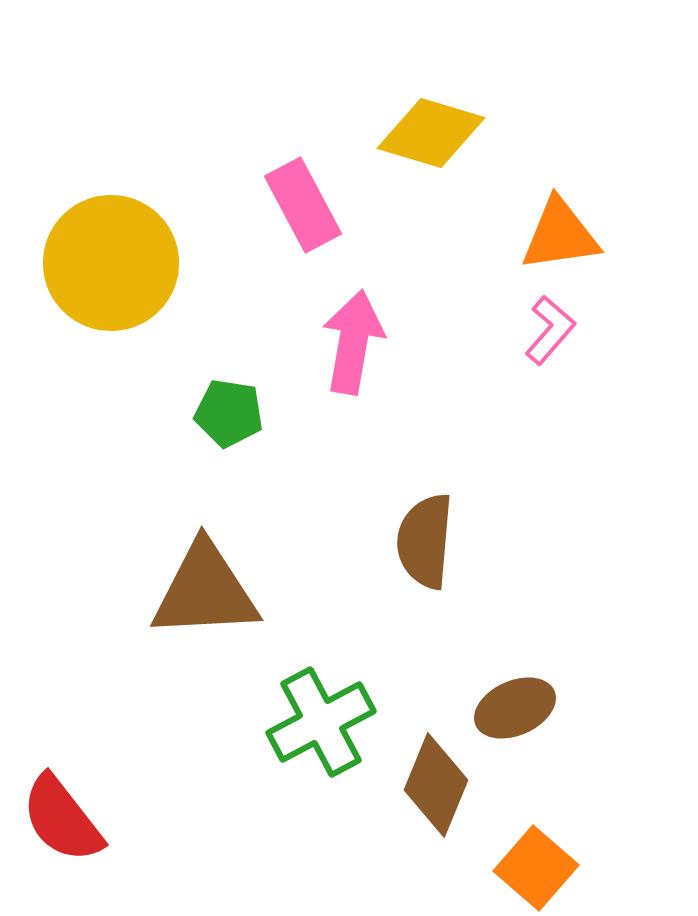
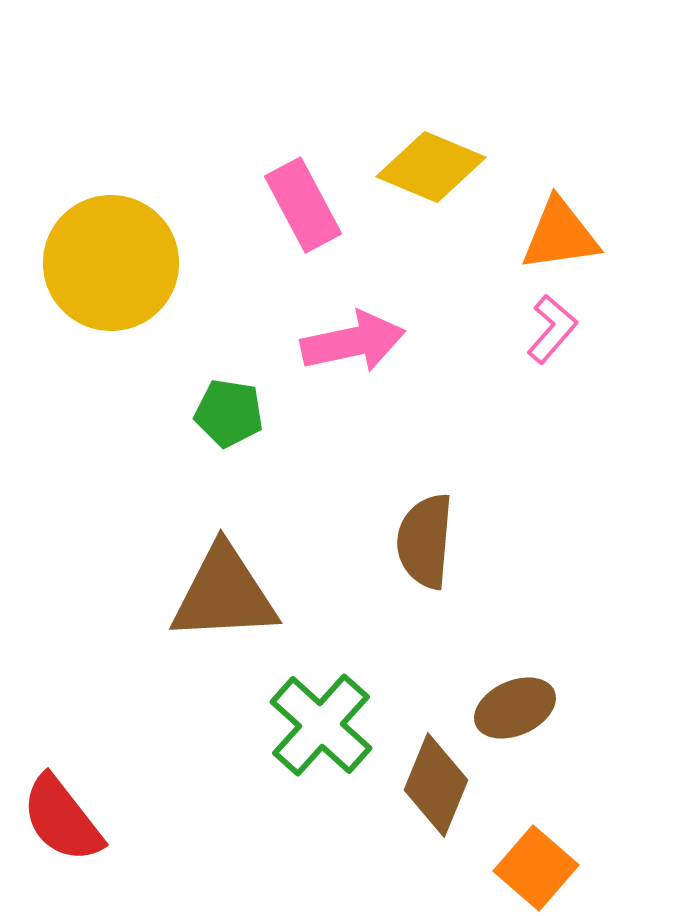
yellow diamond: moved 34 px down; rotated 6 degrees clockwise
pink L-shape: moved 2 px right, 1 px up
pink arrow: rotated 68 degrees clockwise
brown triangle: moved 19 px right, 3 px down
green cross: moved 3 px down; rotated 20 degrees counterclockwise
